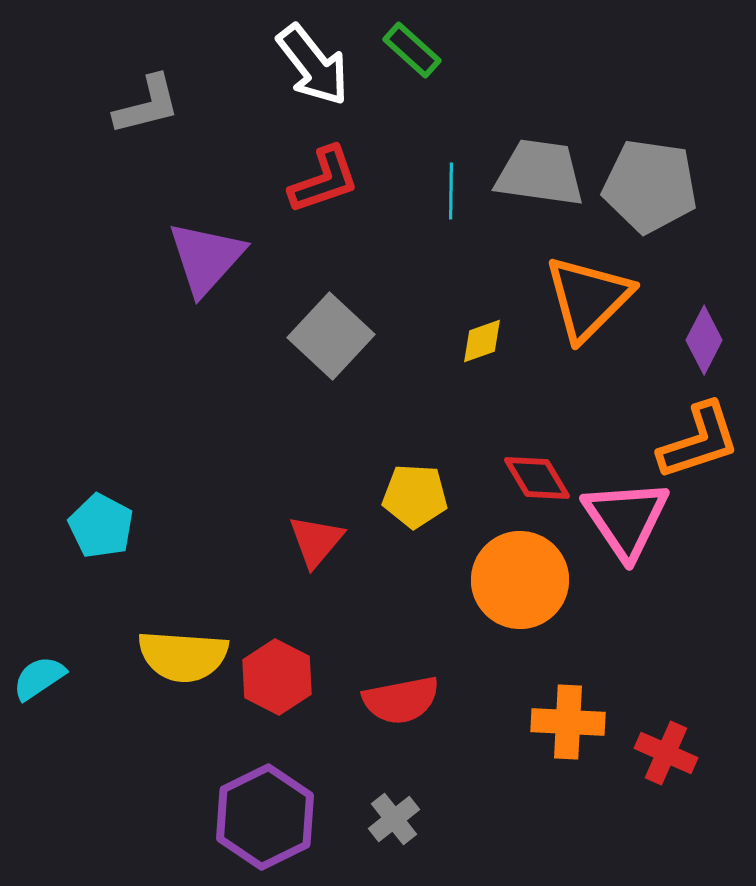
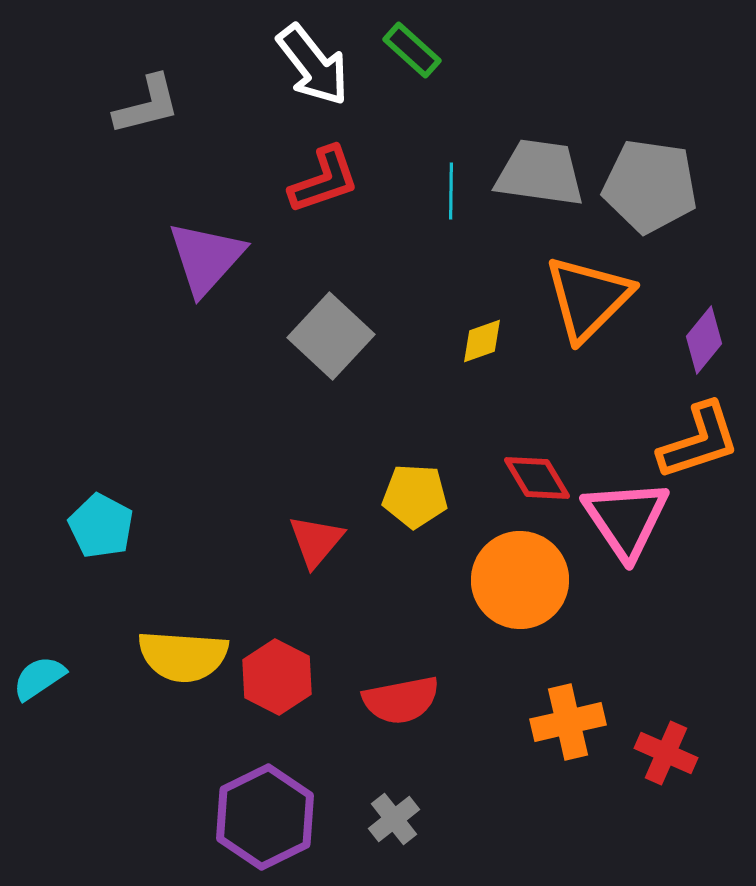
purple diamond: rotated 12 degrees clockwise
orange cross: rotated 16 degrees counterclockwise
